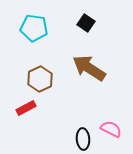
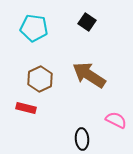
black square: moved 1 px right, 1 px up
brown arrow: moved 7 px down
red rectangle: rotated 42 degrees clockwise
pink semicircle: moved 5 px right, 9 px up
black ellipse: moved 1 px left
